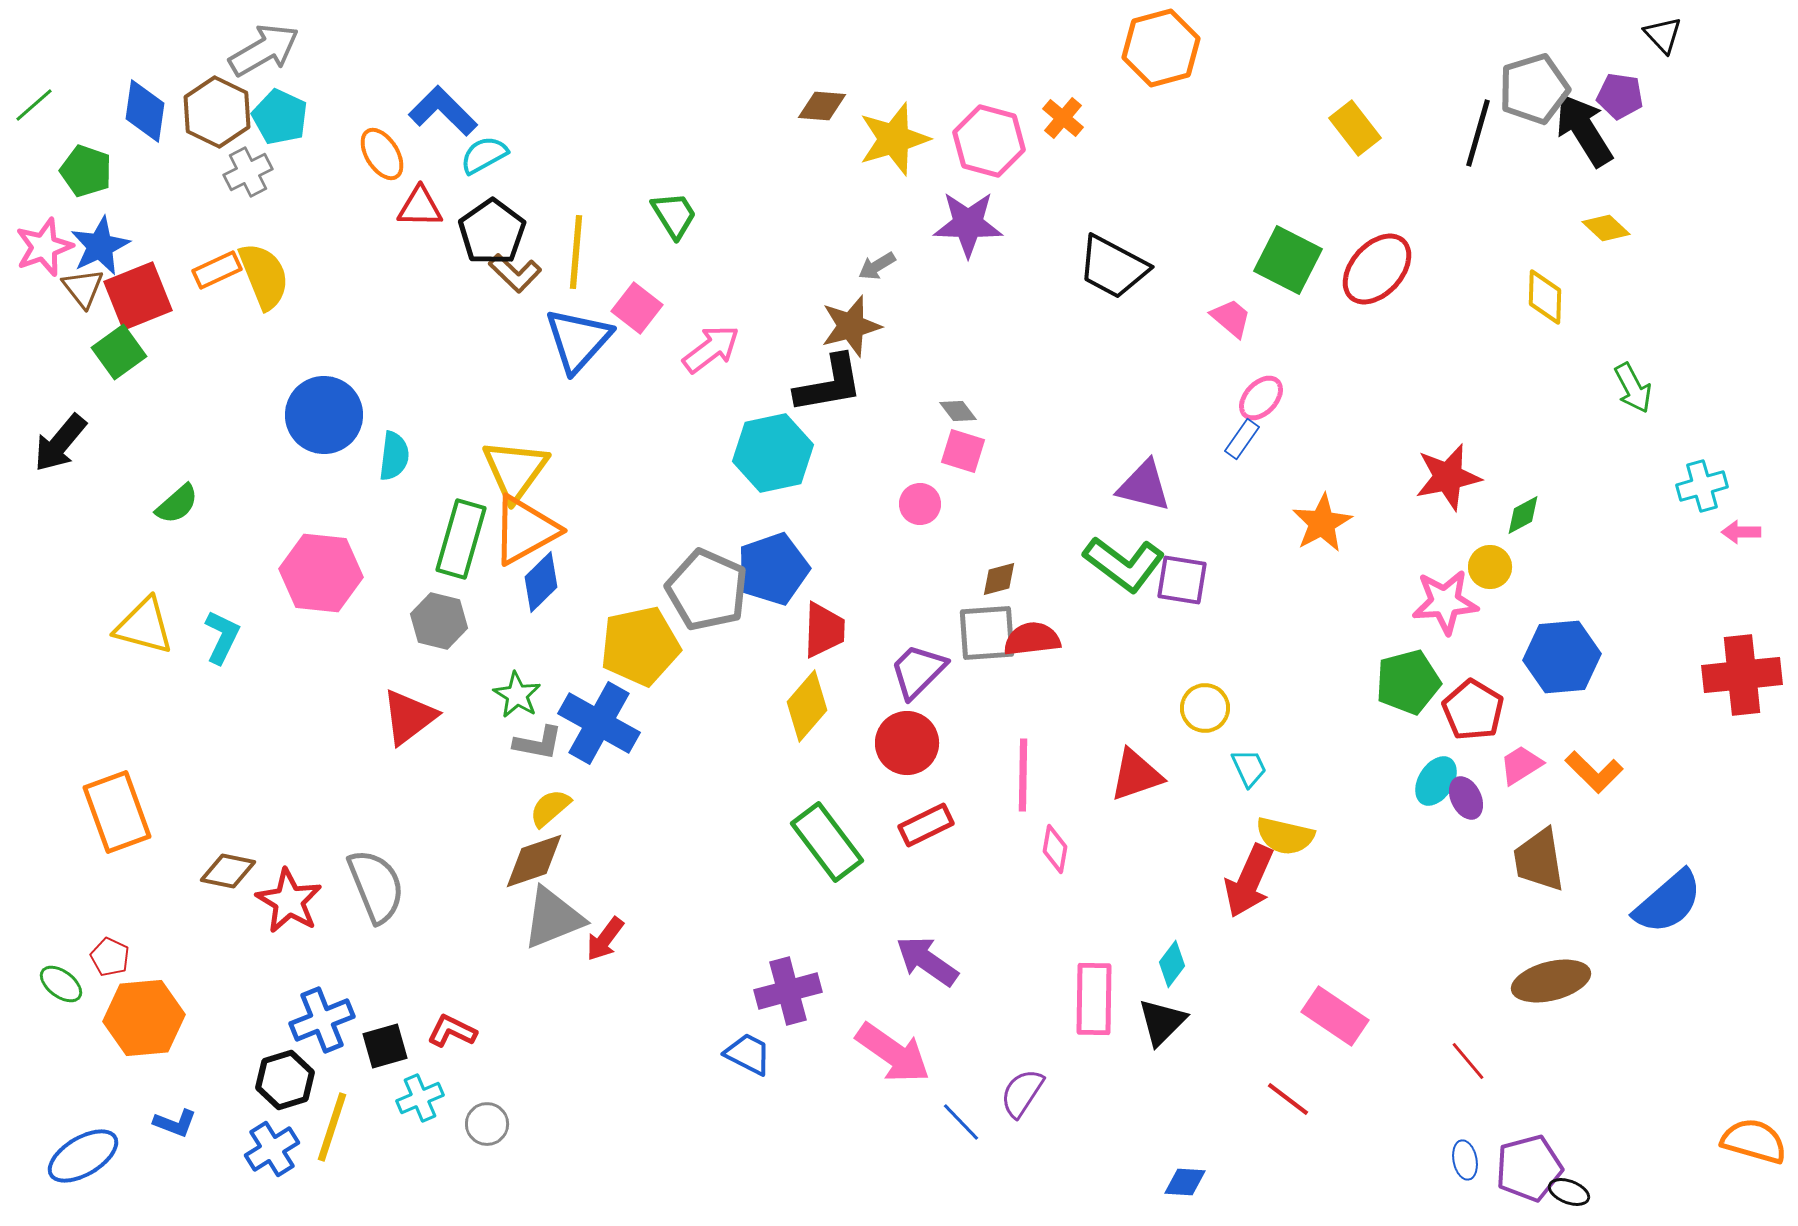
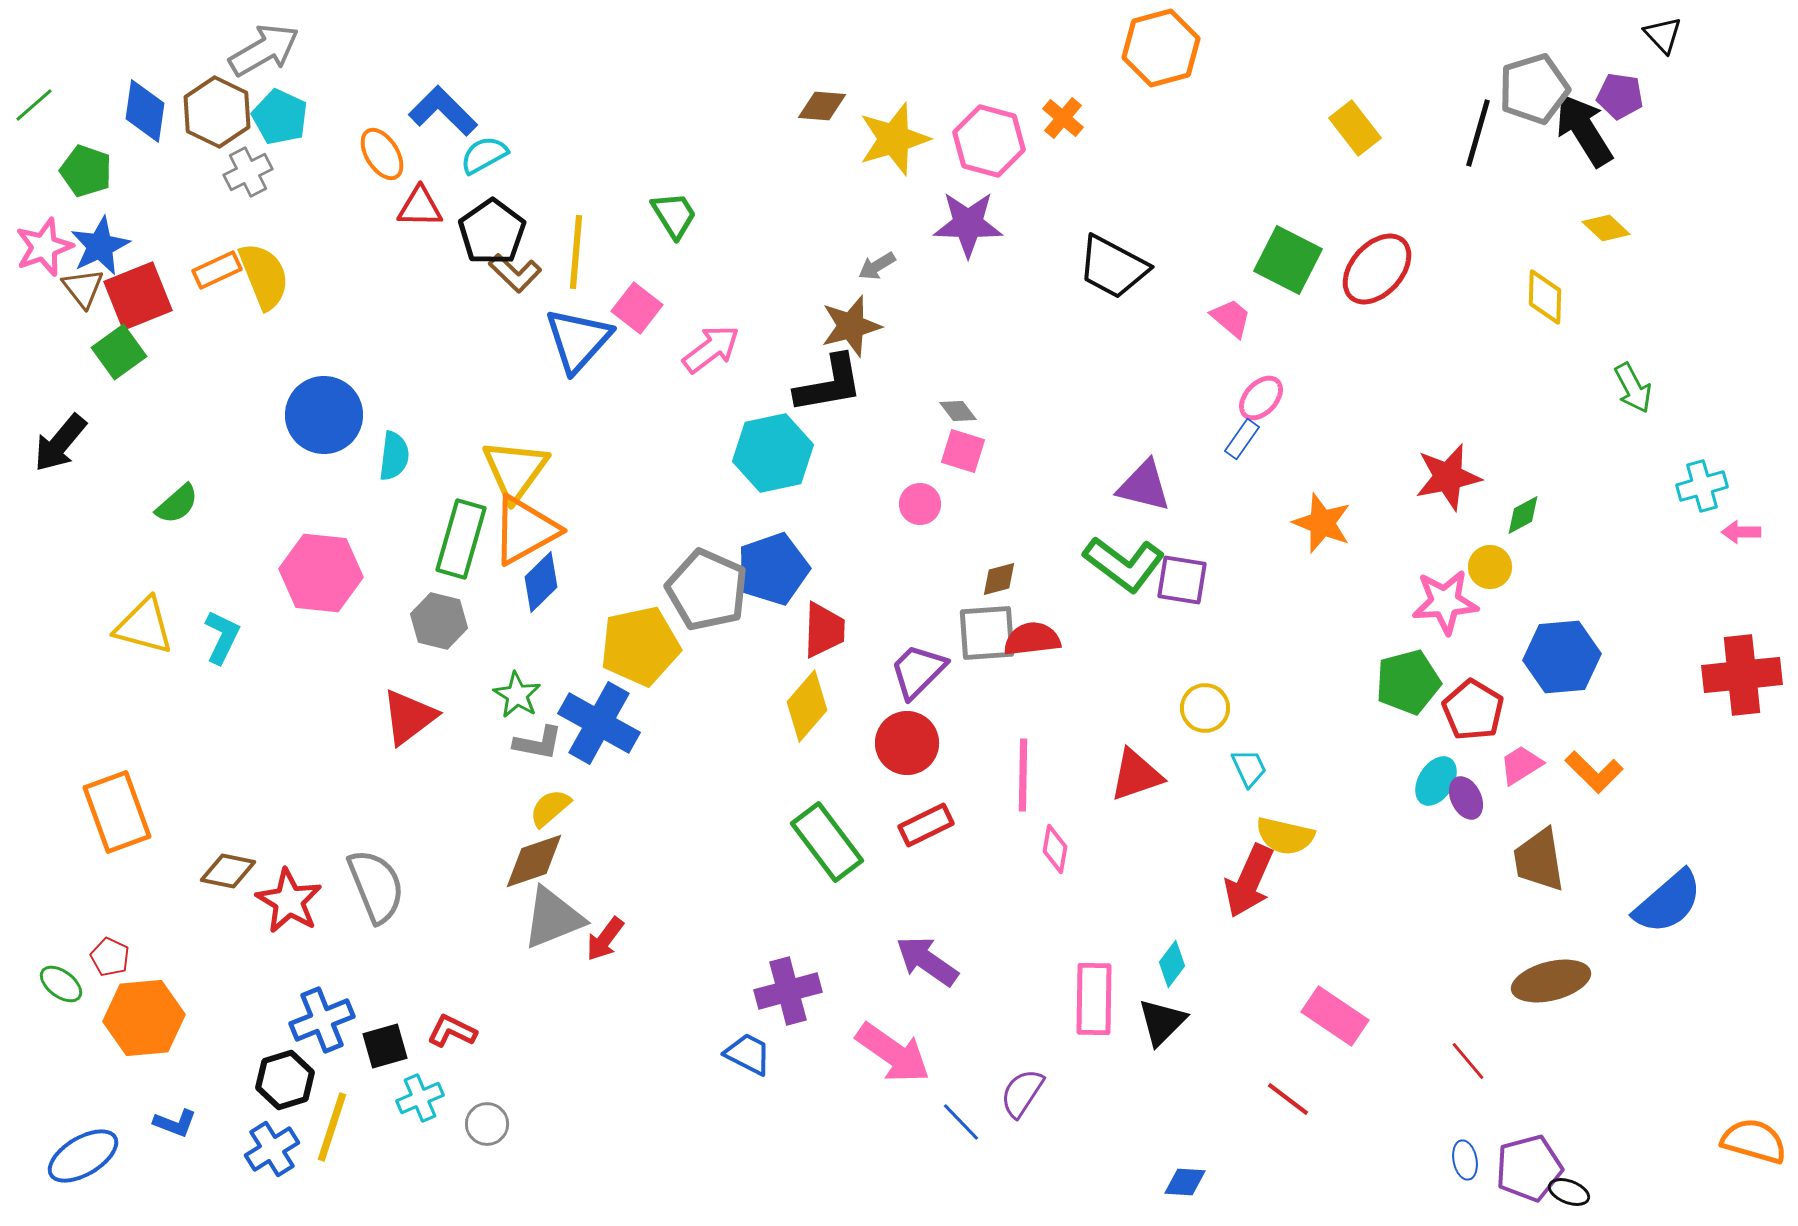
orange star at (1322, 523): rotated 22 degrees counterclockwise
